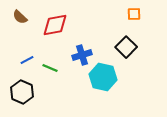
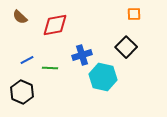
green line: rotated 21 degrees counterclockwise
